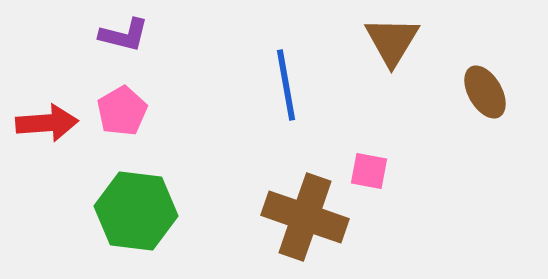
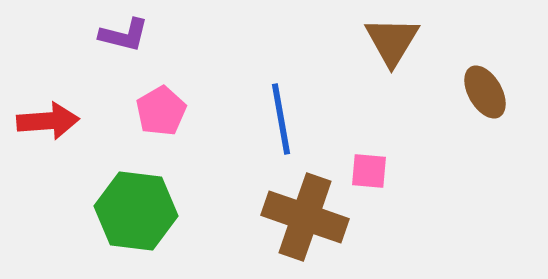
blue line: moved 5 px left, 34 px down
pink pentagon: moved 39 px right
red arrow: moved 1 px right, 2 px up
pink square: rotated 6 degrees counterclockwise
